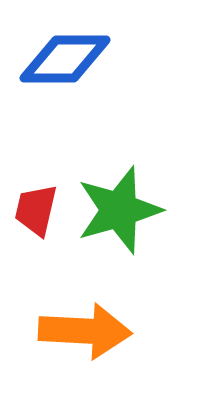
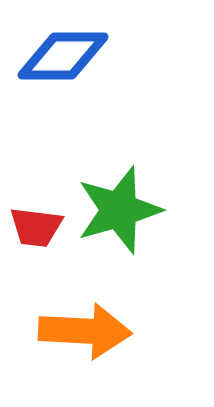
blue diamond: moved 2 px left, 3 px up
red trapezoid: moved 17 px down; rotated 96 degrees counterclockwise
